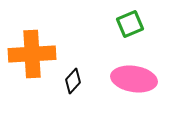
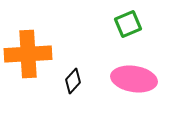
green square: moved 2 px left
orange cross: moved 4 px left
